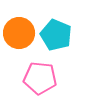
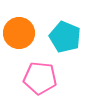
cyan pentagon: moved 9 px right, 2 px down
